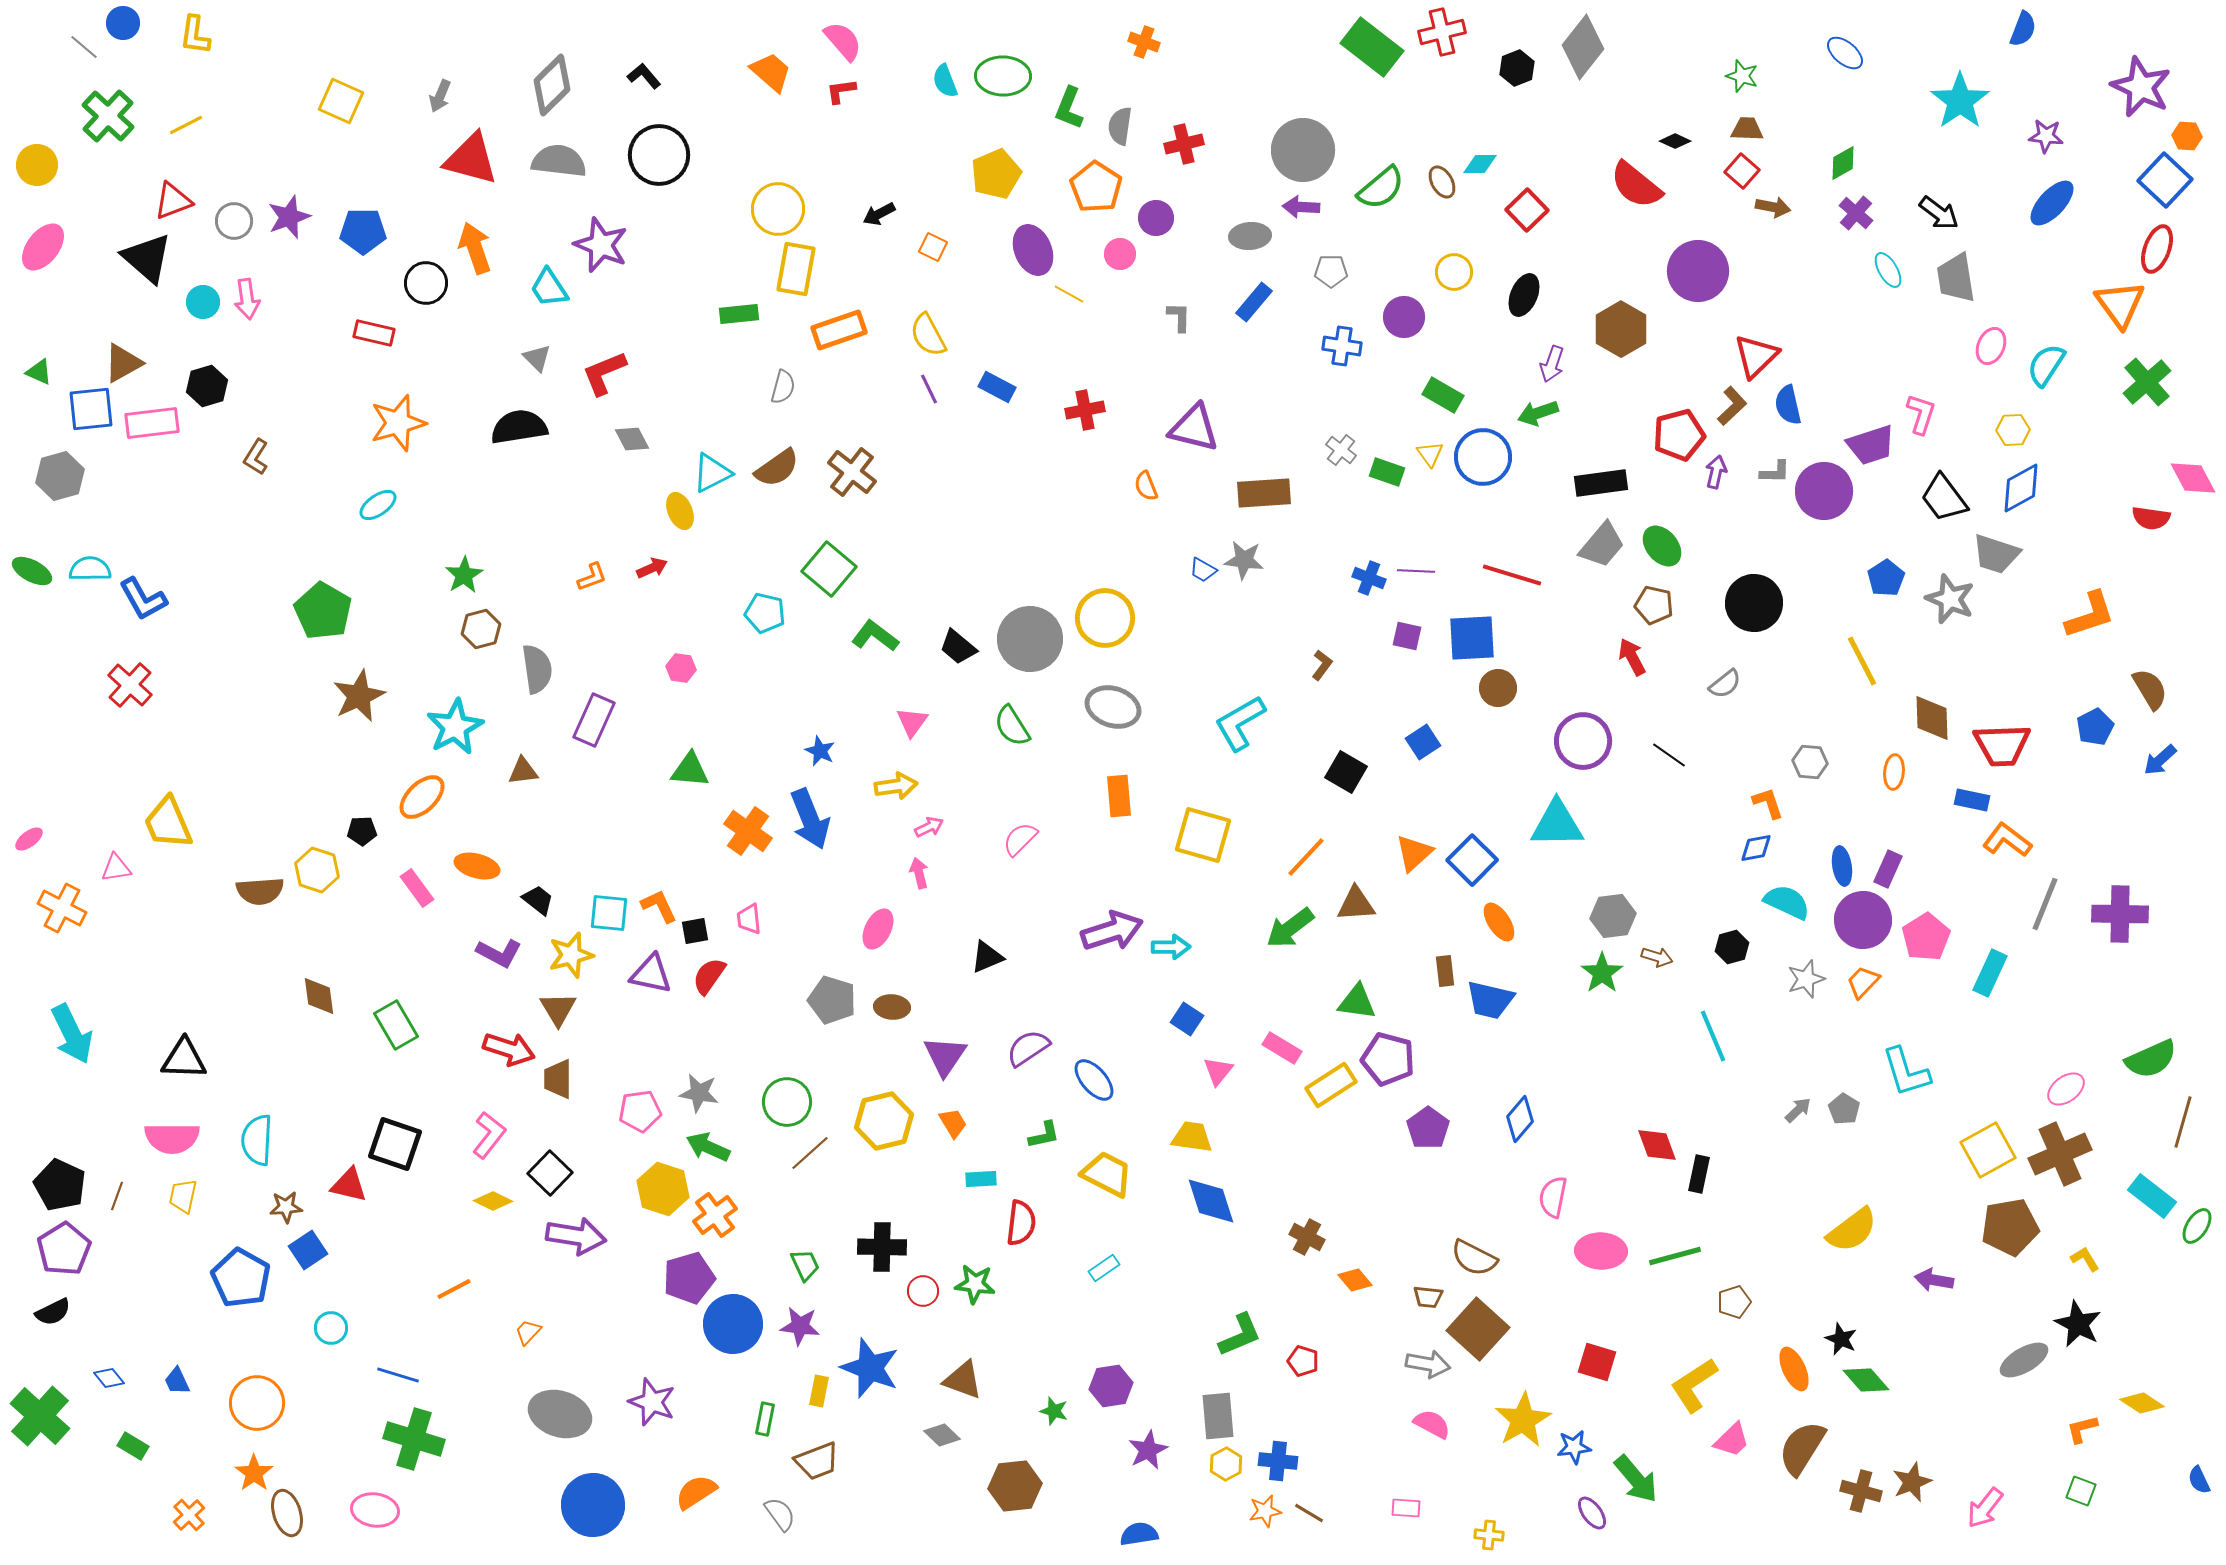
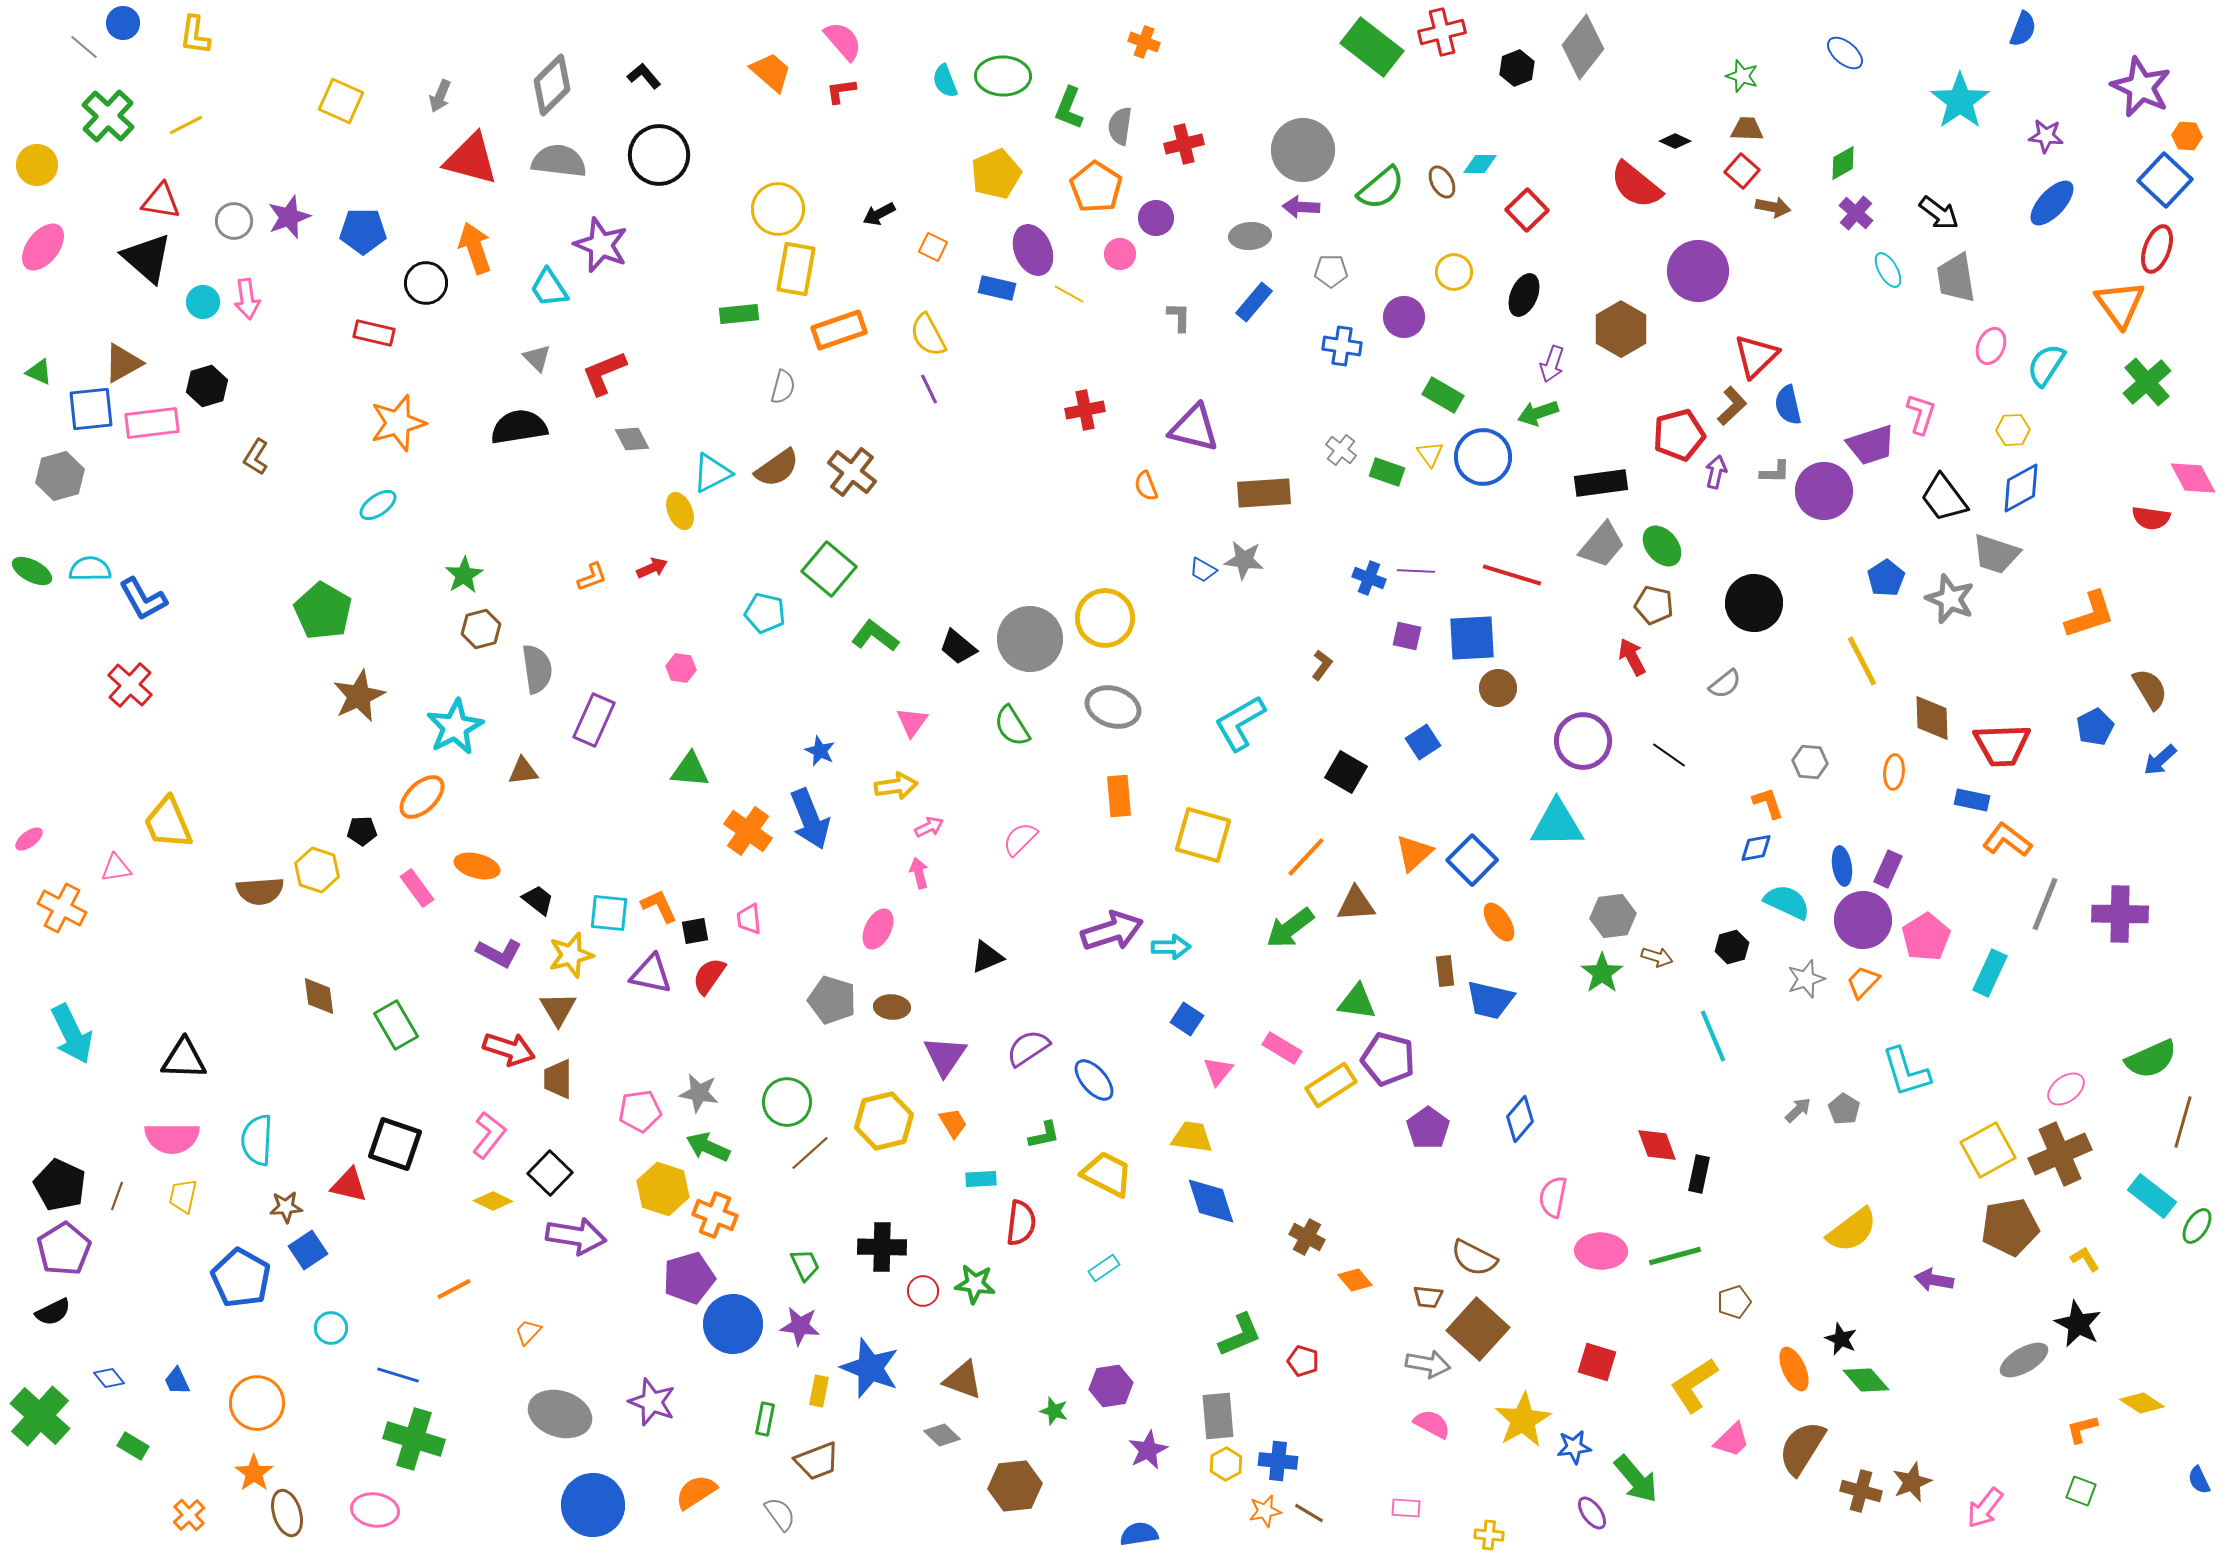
red triangle at (173, 201): moved 12 px left; rotated 30 degrees clockwise
blue rectangle at (997, 387): moved 99 px up; rotated 15 degrees counterclockwise
orange cross at (715, 1215): rotated 33 degrees counterclockwise
